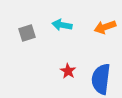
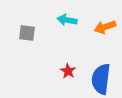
cyan arrow: moved 5 px right, 5 px up
gray square: rotated 24 degrees clockwise
